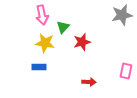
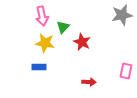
pink arrow: moved 1 px down
red star: rotated 30 degrees counterclockwise
